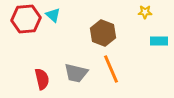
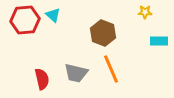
red hexagon: moved 1 px left, 1 px down
